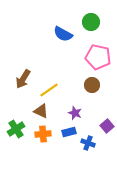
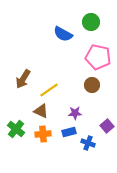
purple star: rotated 24 degrees counterclockwise
green cross: rotated 18 degrees counterclockwise
